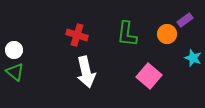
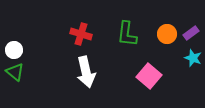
purple rectangle: moved 6 px right, 13 px down
red cross: moved 4 px right, 1 px up
